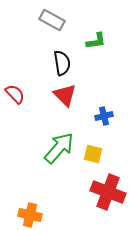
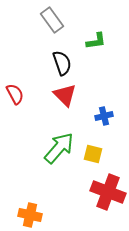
gray rectangle: rotated 25 degrees clockwise
black semicircle: rotated 10 degrees counterclockwise
red semicircle: rotated 15 degrees clockwise
